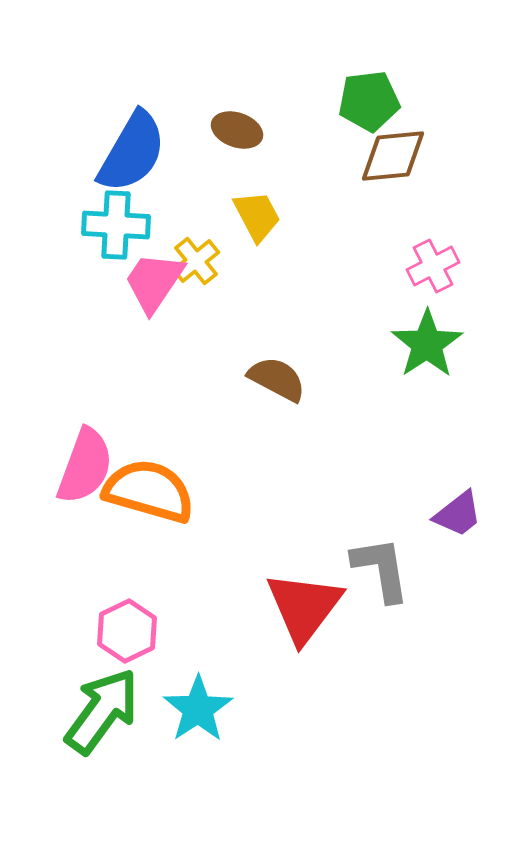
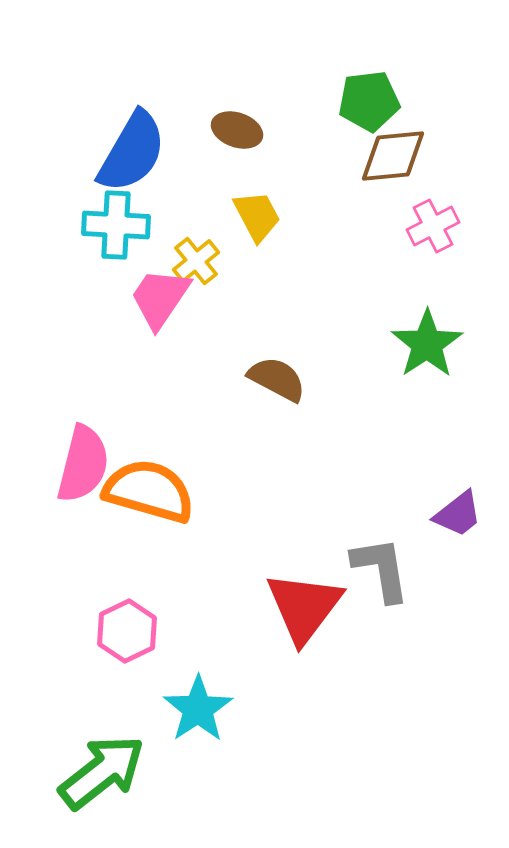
pink cross: moved 40 px up
pink trapezoid: moved 6 px right, 16 px down
pink semicircle: moved 2 px left, 2 px up; rotated 6 degrees counterclockwise
green arrow: moved 61 px down; rotated 16 degrees clockwise
